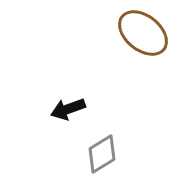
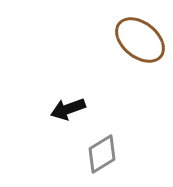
brown ellipse: moved 3 px left, 7 px down
